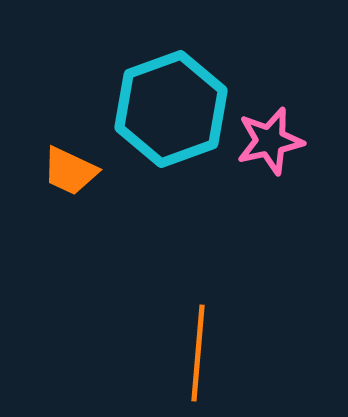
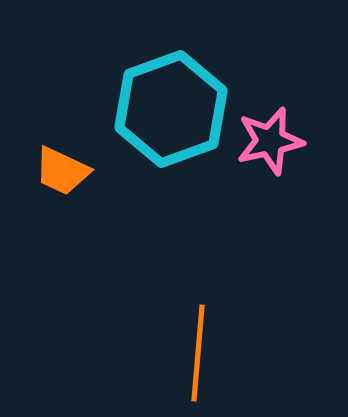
orange trapezoid: moved 8 px left
